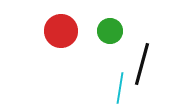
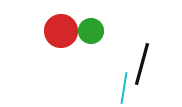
green circle: moved 19 px left
cyan line: moved 4 px right
